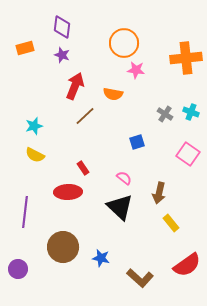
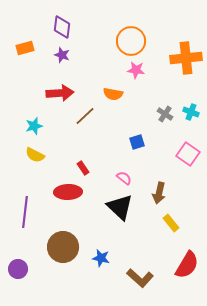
orange circle: moved 7 px right, 2 px up
red arrow: moved 15 px left, 7 px down; rotated 64 degrees clockwise
red semicircle: rotated 24 degrees counterclockwise
